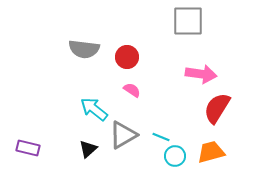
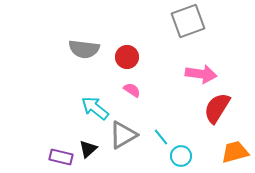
gray square: rotated 20 degrees counterclockwise
cyan arrow: moved 1 px right, 1 px up
cyan line: rotated 30 degrees clockwise
purple rectangle: moved 33 px right, 9 px down
orange trapezoid: moved 24 px right
cyan circle: moved 6 px right
